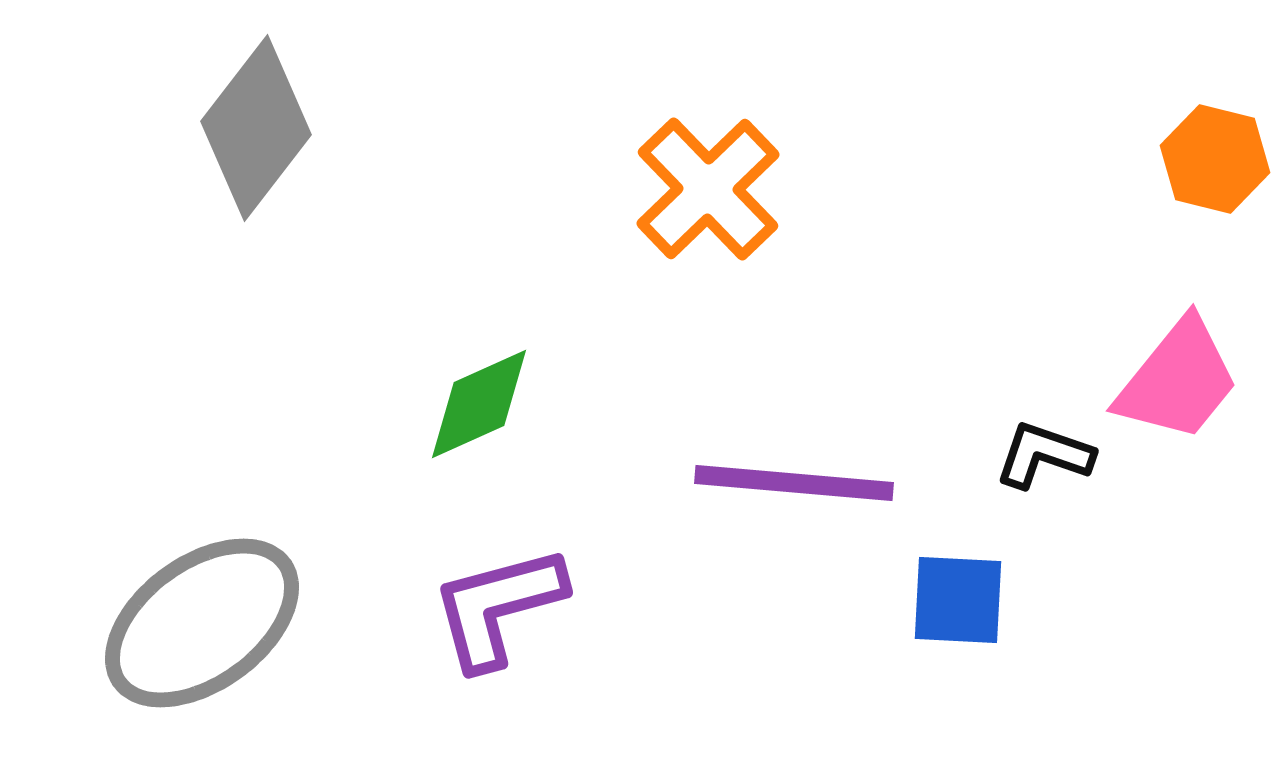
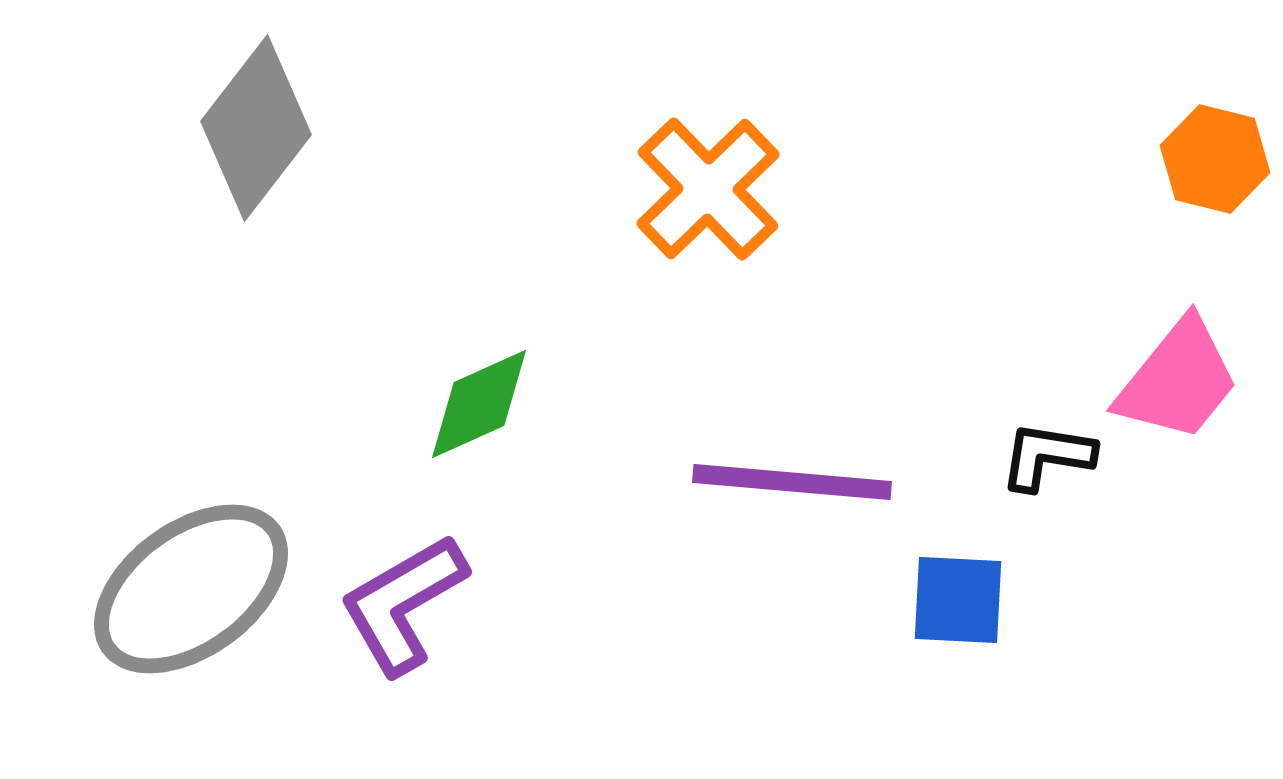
black L-shape: moved 3 px right, 1 px down; rotated 10 degrees counterclockwise
purple line: moved 2 px left, 1 px up
purple L-shape: moved 95 px left, 3 px up; rotated 15 degrees counterclockwise
gray ellipse: moved 11 px left, 34 px up
